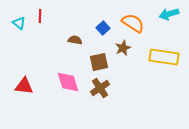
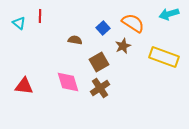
brown star: moved 2 px up
yellow rectangle: rotated 12 degrees clockwise
brown square: rotated 18 degrees counterclockwise
